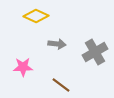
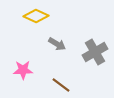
gray arrow: rotated 24 degrees clockwise
pink star: moved 3 px down
